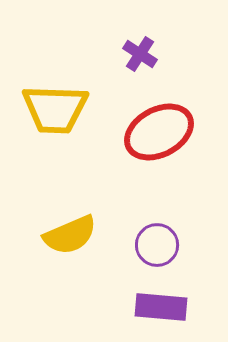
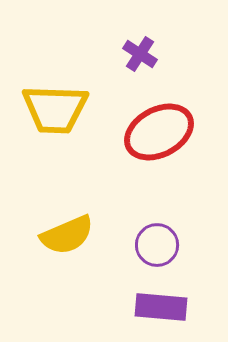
yellow semicircle: moved 3 px left
